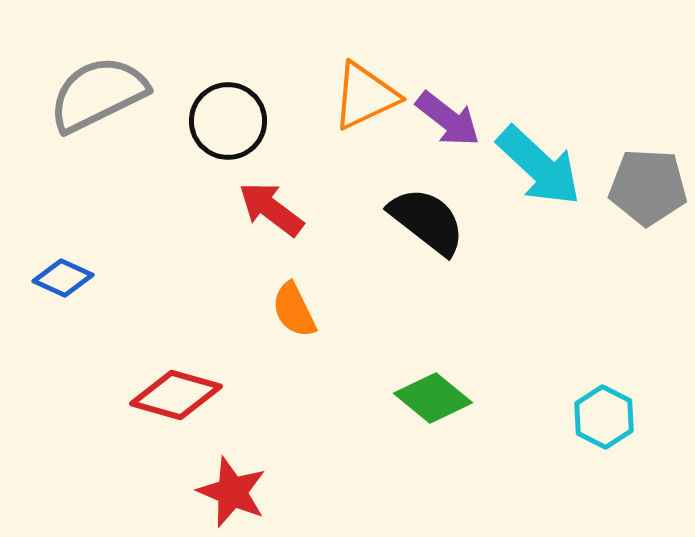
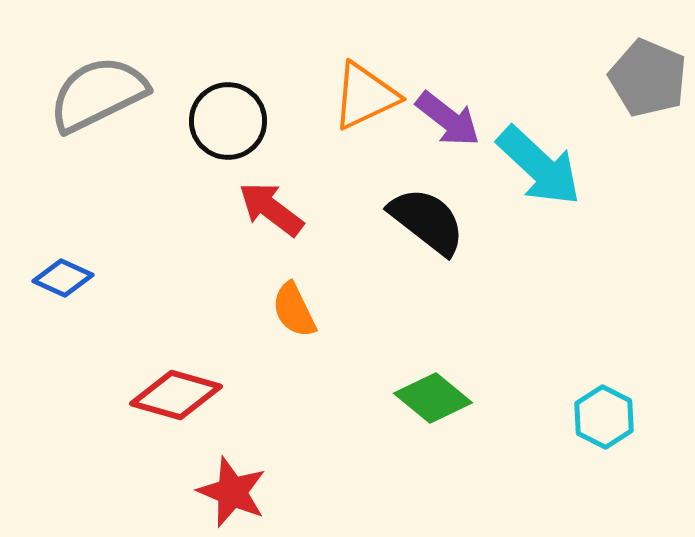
gray pentagon: moved 109 px up; rotated 20 degrees clockwise
